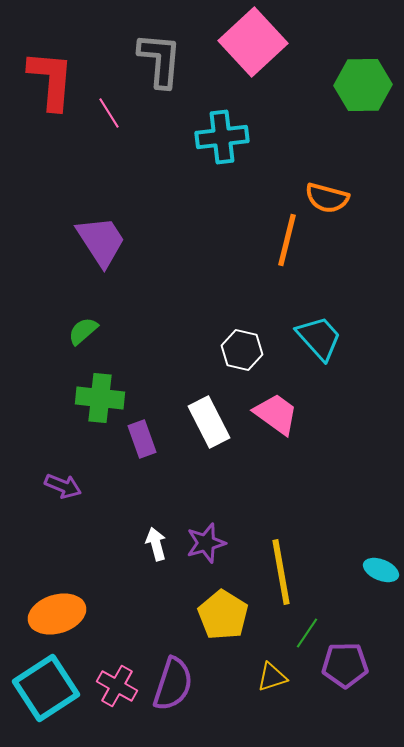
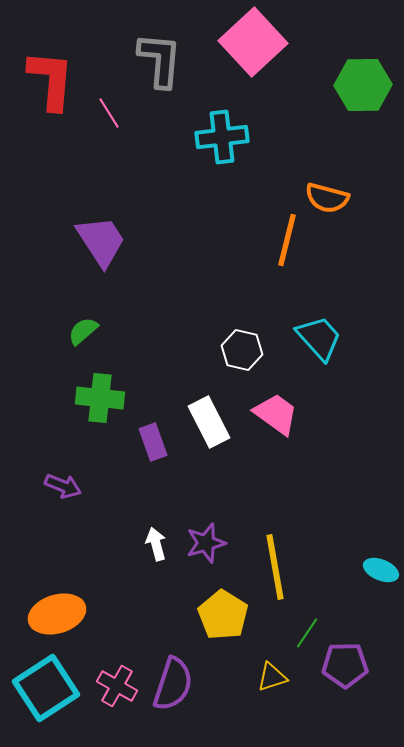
purple rectangle: moved 11 px right, 3 px down
yellow line: moved 6 px left, 5 px up
